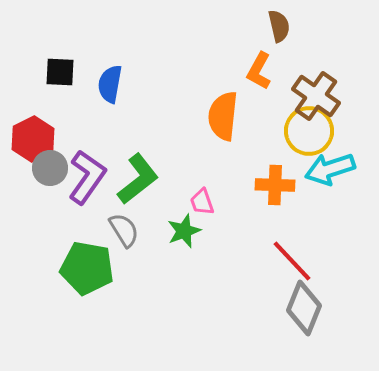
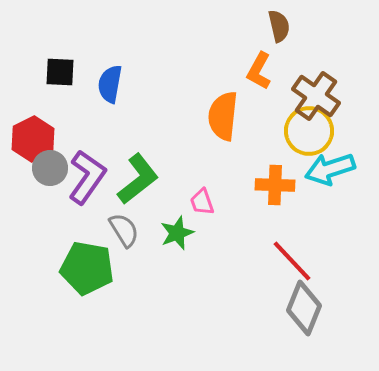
green star: moved 7 px left, 2 px down
